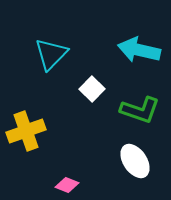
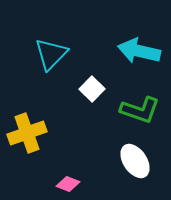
cyan arrow: moved 1 px down
yellow cross: moved 1 px right, 2 px down
pink diamond: moved 1 px right, 1 px up
